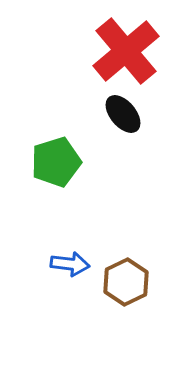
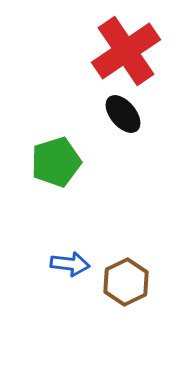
red cross: rotated 6 degrees clockwise
